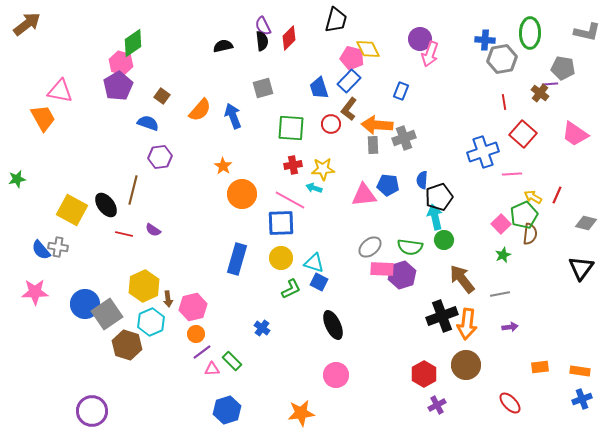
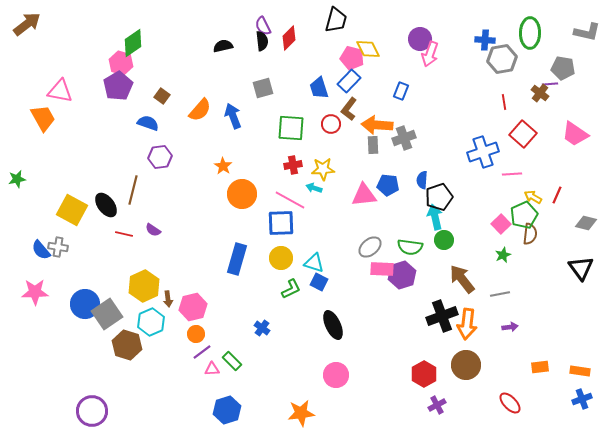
black triangle at (581, 268): rotated 12 degrees counterclockwise
